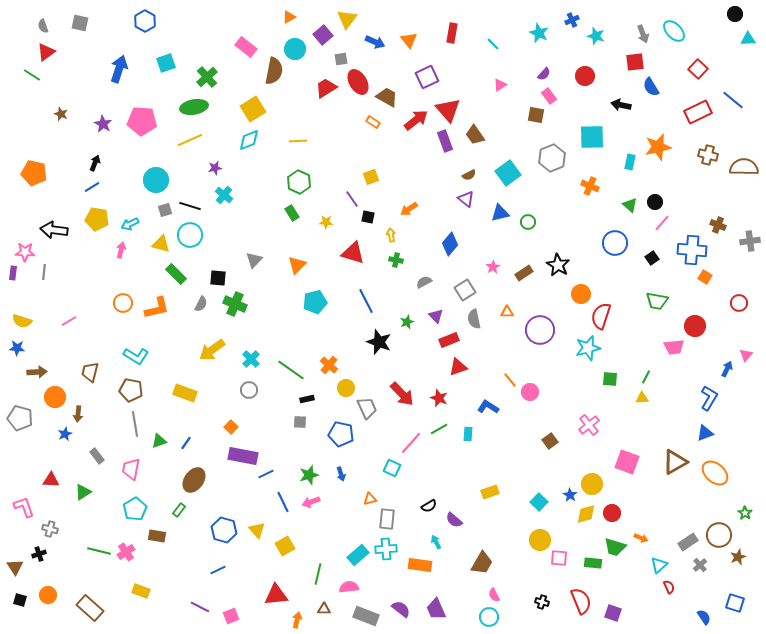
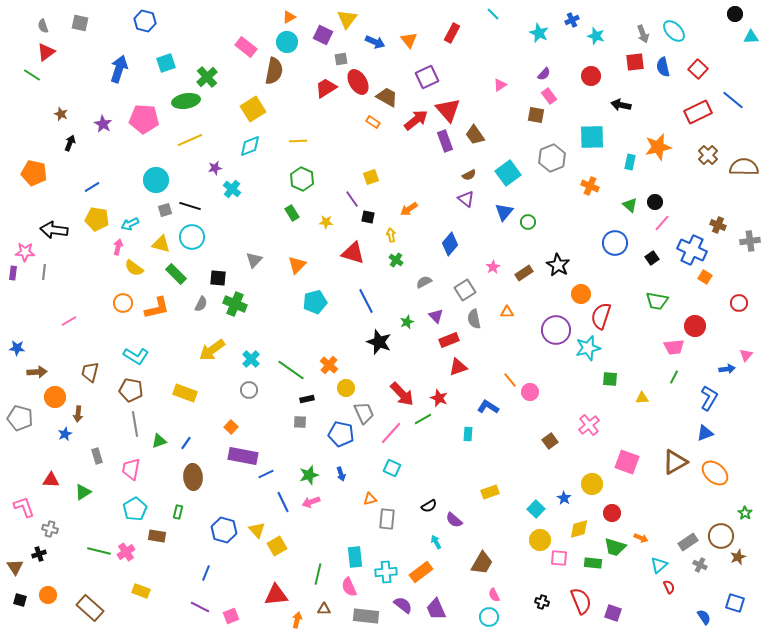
blue hexagon at (145, 21): rotated 15 degrees counterclockwise
red rectangle at (452, 33): rotated 18 degrees clockwise
purple square at (323, 35): rotated 24 degrees counterclockwise
cyan triangle at (748, 39): moved 3 px right, 2 px up
cyan line at (493, 44): moved 30 px up
cyan circle at (295, 49): moved 8 px left, 7 px up
red circle at (585, 76): moved 6 px right
blue semicircle at (651, 87): moved 12 px right, 20 px up; rotated 18 degrees clockwise
green ellipse at (194, 107): moved 8 px left, 6 px up
pink pentagon at (142, 121): moved 2 px right, 2 px up
cyan diamond at (249, 140): moved 1 px right, 6 px down
brown cross at (708, 155): rotated 30 degrees clockwise
black arrow at (95, 163): moved 25 px left, 20 px up
green hexagon at (299, 182): moved 3 px right, 3 px up
cyan cross at (224, 195): moved 8 px right, 6 px up
blue triangle at (500, 213): moved 4 px right, 1 px up; rotated 36 degrees counterclockwise
cyan circle at (190, 235): moved 2 px right, 2 px down
pink arrow at (121, 250): moved 3 px left, 3 px up
blue cross at (692, 250): rotated 20 degrees clockwise
green cross at (396, 260): rotated 24 degrees clockwise
yellow semicircle at (22, 321): moved 112 px right, 53 px up; rotated 18 degrees clockwise
purple circle at (540, 330): moved 16 px right
blue arrow at (727, 369): rotated 56 degrees clockwise
green line at (646, 377): moved 28 px right
gray trapezoid at (367, 408): moved 3 px left, 5 px down
green line at (439, 429): moved 16 px left, 10 px up
pink line at (411, 443): moved 20 px left, 10 px up
gray rectangle at (97, 456): rotated 21 degrees clockwise
brown ellipse at (194, 480): moved 1 px left, 3 px up; rotated 40 degrees counterclockwise
blue star at (570, 495): moved 6 px left, 3 px down
cyan square at (539, 502): moved 3 px left, 7 px down
green rectangle at (179, 510): moved 1 px left, 2 px down; rotated 24 degrees counterclockwise
yellow diamond at (586, 514): moved 7 px left, 15 px down
brown circle at (719, 535): moved 2 px right, 1 px down
yellow square at (285, 546): moved 8 px left
cyan cross at (386, 549): moved 23 px down
cyan rectangle at (358, 555): moved 3 px left, 2 px down; rotated 55 degrees counterclockwise
orange rectangle at (420, 565): moved 1 px right, 7 px down; rotated 45 degrees counterclockwise
gray cross at (700, 565): rotated 24 degrees counterclockwise
blue line at (218, 570): moved 12 px left, 3 px down; rotated 42 degrees counterclockwise
pink semicircle at (349, 587): rotated 108 degrees counterclockwise
purple semicircle at (401, 609): moved 2 px right, 4 px up
gray rectangle at (366, 616): rotated 15 degrees counterclockwise
